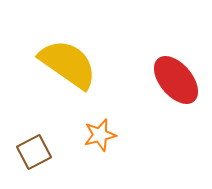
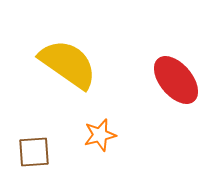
brown square: rotated 24 degrees clockwise
